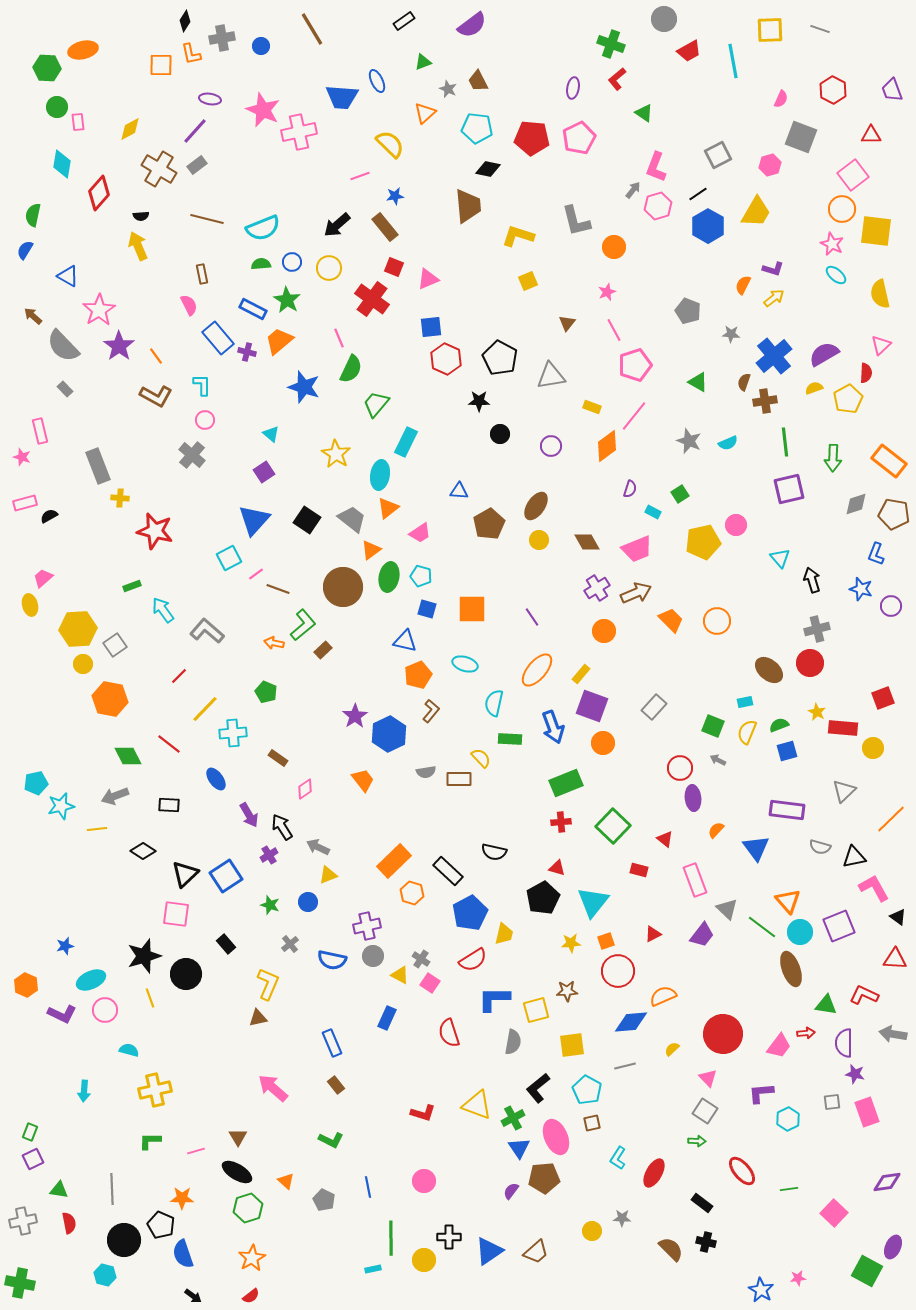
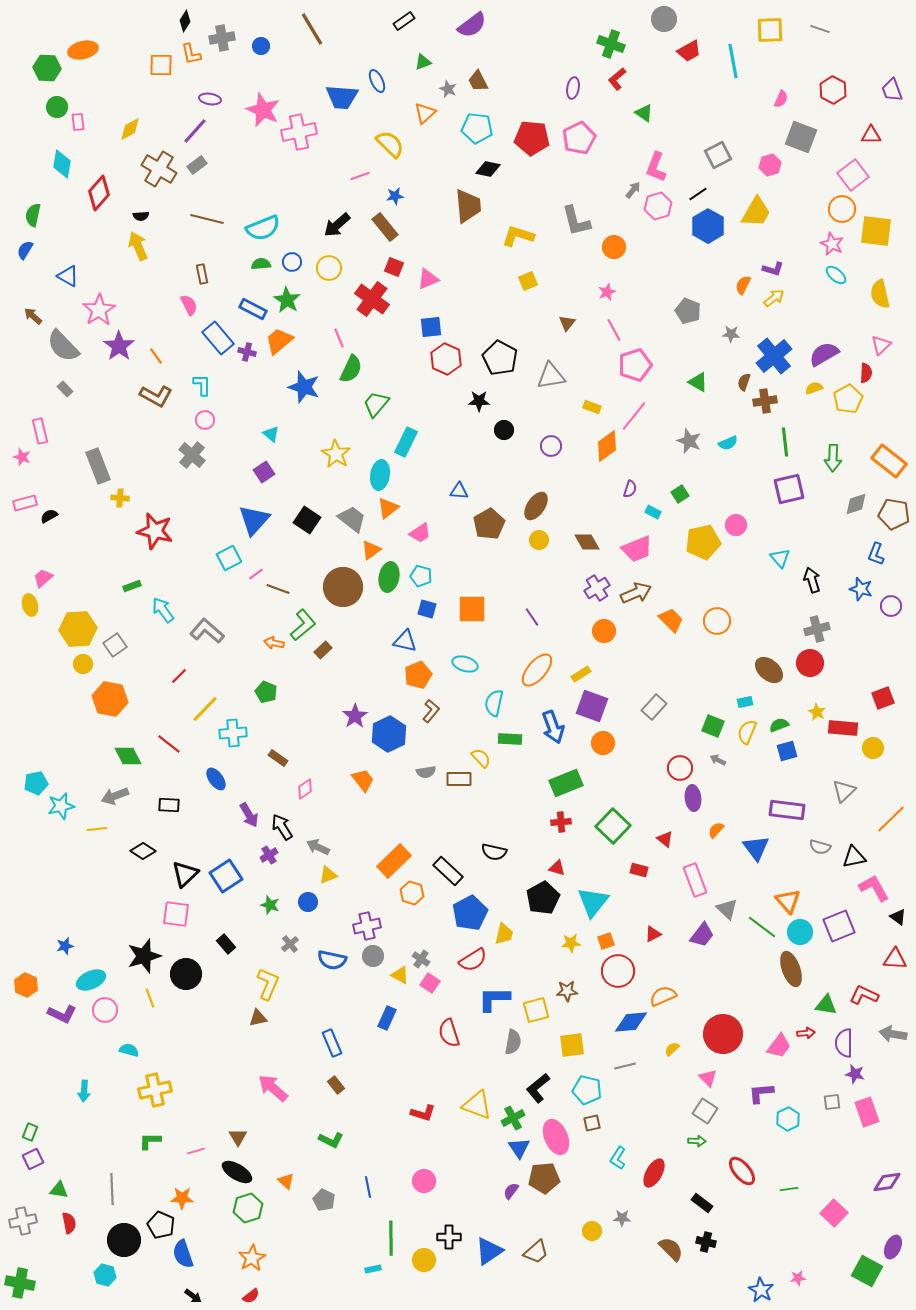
black circle at (500, 434): moved 4 px right, 4 px up
yellow rectangle at (581, 674): rotated 18 degrees clockwise
cyan pentagon at (587, 1090): rotated 16 degrees counterclockwise
